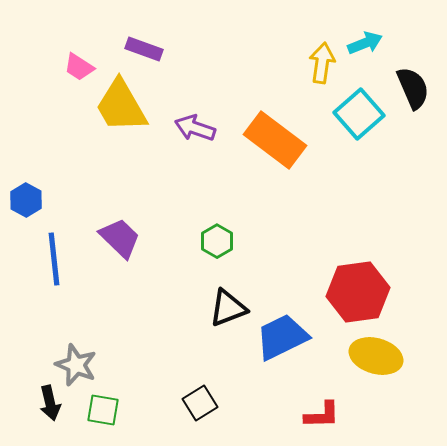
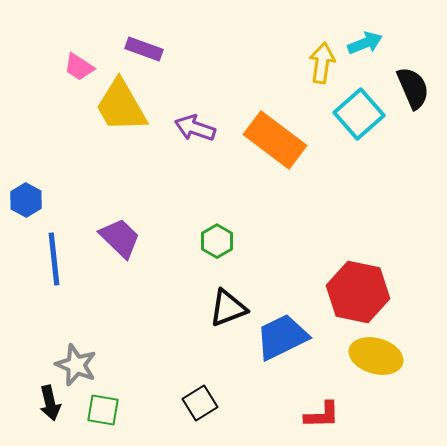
red hexagon: rotated 20 degrees clockwise
